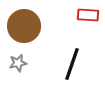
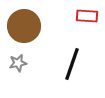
red rectangle: moved 1 px left, 1 px down
